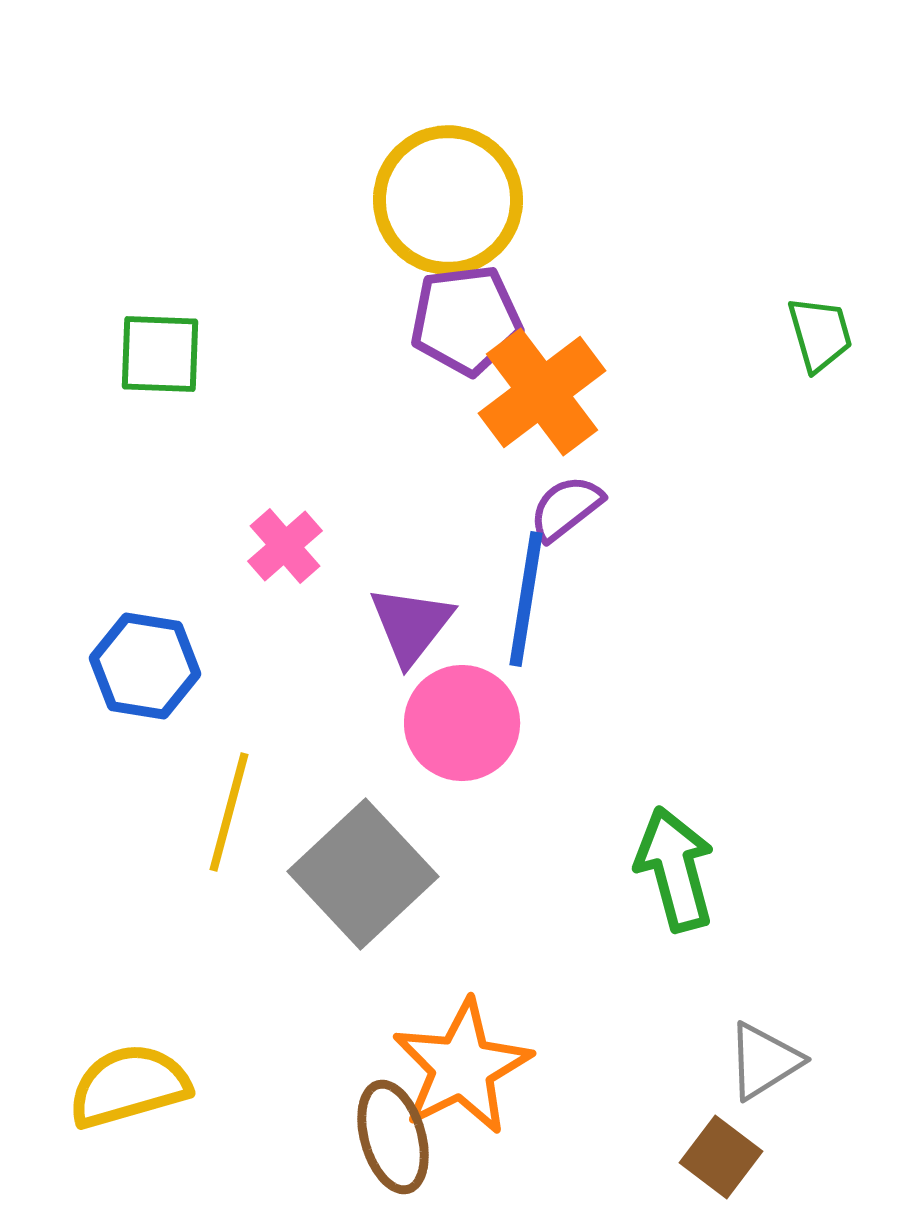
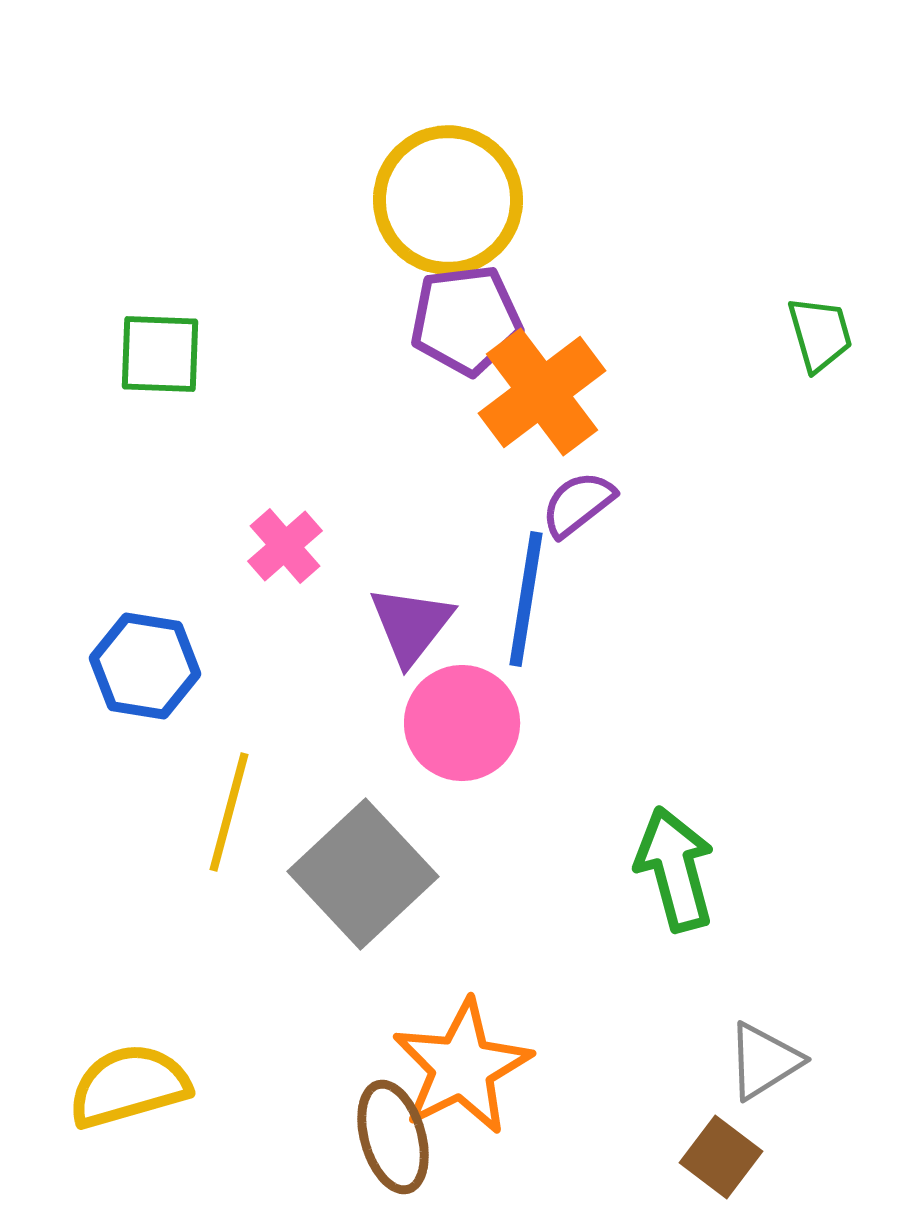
purple semicircle: moved 12 px right, 4 px up
